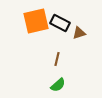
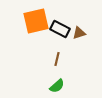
black rectangle: moved 6 px down
green semicircle: moved 1 px left, 1 px down
